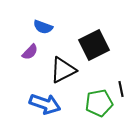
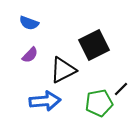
blue semicircle: moved 14 px left, 4 px up
purple semicircle: moved 3 px down
black line: rotated 56 degrees clockwise
blue arrow: moved 3 px up; rotated 24 degrees counterclockwise
